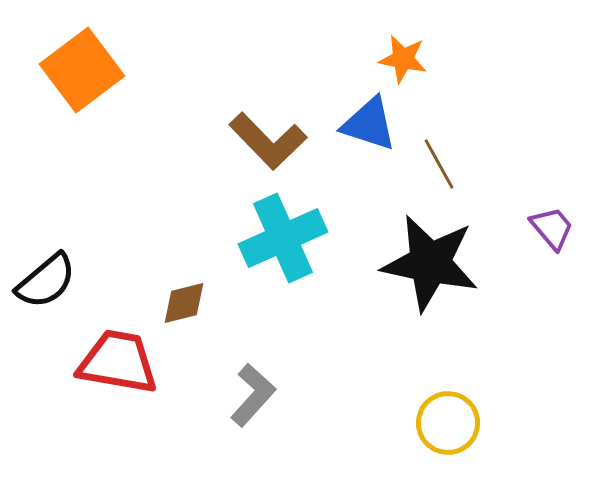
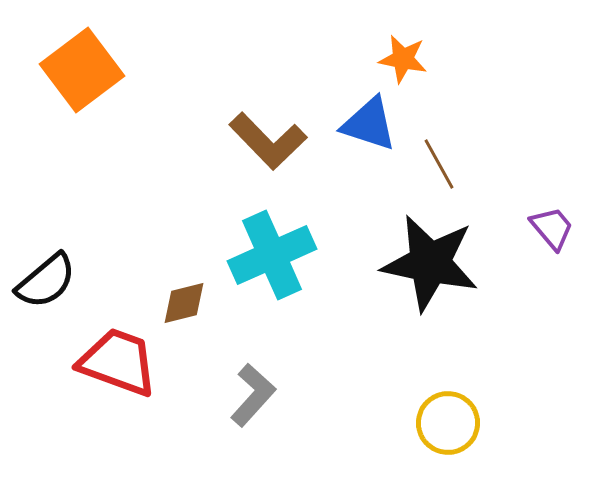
cyan cross: moved 11 px left, 17 px down
red trapezoid: rotated 10 degrees clockwise
